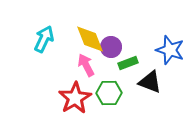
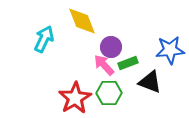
yellow diamond: moved 8 px left, 18 px up
blue star: rotated 24 degrees counterclockwise
pink arrow: moved 18 px right; rotated 15 degrees counterclockwise
